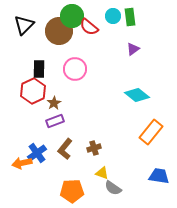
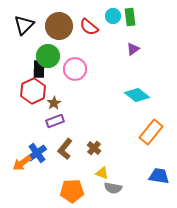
green circle: moved 24 px left, 40 px down
brown circle: moved 5 px up
brown cross: rotated 32 degrees counterclockwise
orange arrow: rotated 24 degrees counterclockwise
gray semicircle: rotated 24 degrees counterclockwise
